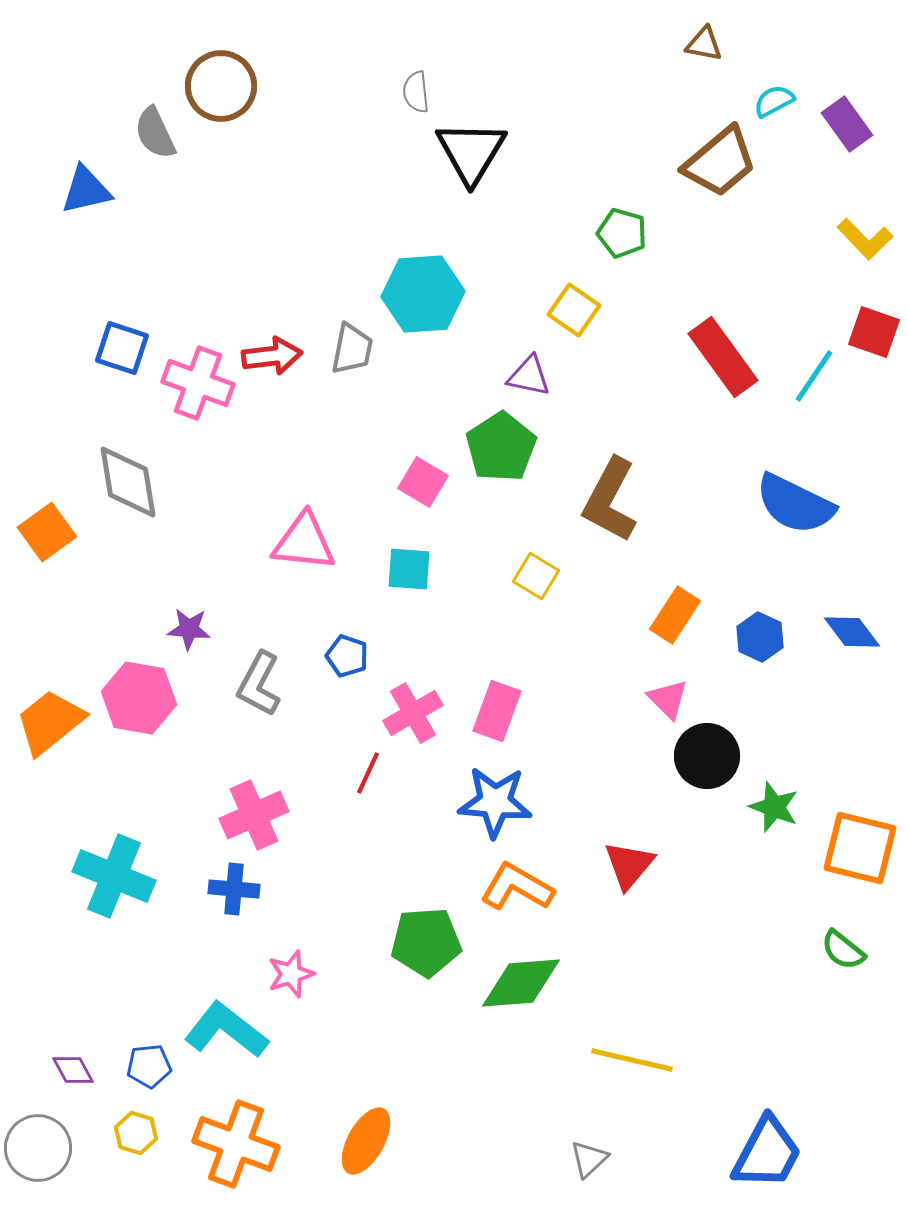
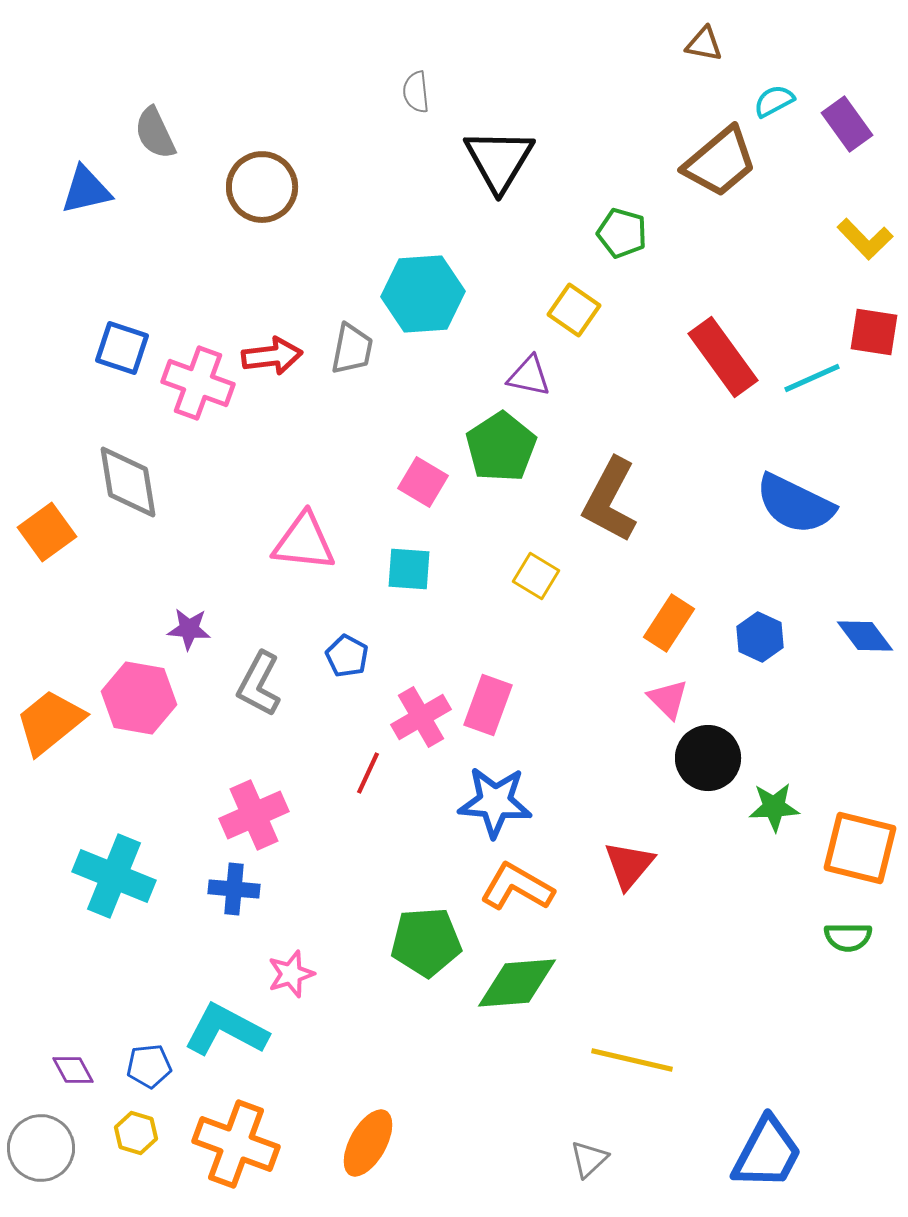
brown circle at (221, 86): moved 41 px right, 101 px down
black triangle at (471, 152): moved 28 px right, 8 px down
red square at (874, 332): rotated 10 degrees counterclockwise
cyan line at (814, 376): moved 2 px left, 2 px down; rotated 32 degrees clockwise
orange rectangle at (675, 615): moved 6 px left, 8 px down
blue diamond at (852, 632): moved 13 px right, 4 px down
blue pentagon at (347, 656): rotated 9 degrees clockwise
pink rectangle at (497, 711): moved 9 px left, 6 px up
pink cross at (413, 713): moved 8 px right, 4 px down
black circle at (707, 756): moved 1 px right, 2 px down
green star at (774, 807): rotated 24 degrees counterclockwise
green semicircle at (843, 950): moved 5 px right, 13 px up; rotated 39 degrees counterclockwise
green diamond at (521, 983): moved 4 px left
cyan L-shape at (226, 1030): rotated 10 degrees counterclockwise
orange ellipse at (366, 1141): moved 2 px right, 2 px down
gray circle at (38, 1148): moved 3 px right
